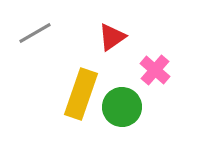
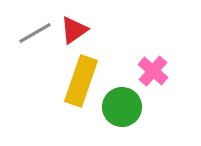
red triangle: moved 38 px left, 7 px up
pink cross: moved 2 px left, 1 px down
yellow rectangle: moved 13 px up
